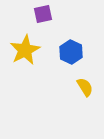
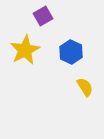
purple square: moved 2 px down; rotated 18 degrees counterclockwise
